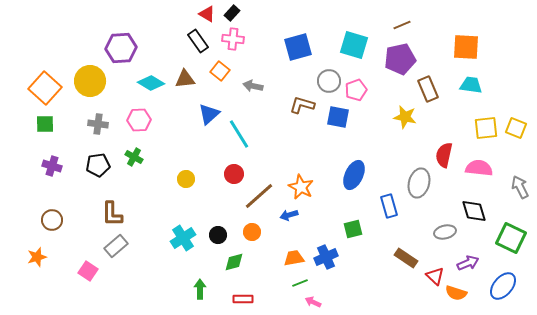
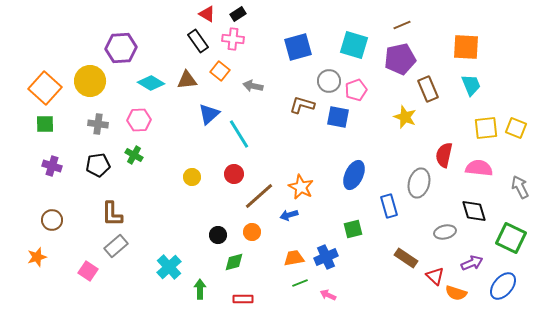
black rectangle at (232, 13): moved 6 px right, 1 px down; rotated 14 degrees clockwise
brown triangle at (185, 79): moved 2 px right, 1 px down
cyan trapezoid at (471, 85): rotated 60 degrees clockwise
yellow star at (405, 117): rotated 10 degrees clockwise
green cross at (134, 157): moved 2 px up
yellow circle at (186, 179): moved 6 px right, 2 px up
cyan cross at (183, 238): moved 14 px left, 29 px down; rotated 10 degrees counterclockwise
purple arrow at (468, 263): moved 4 px right
pink arrow at (313, 302): moved 15 px right, 7 px up
